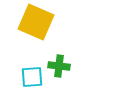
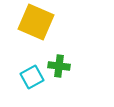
cyan square: rotated 25 degrees counterclockwise
